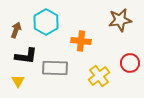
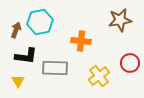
cyan hexagon: moved 6 px left; rotated 20 degrees clockwise
